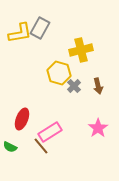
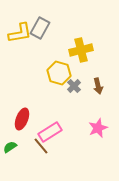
pink star: rotated 12 degrees clockwise
green semicircle: rotated 120 degrees clockwise
